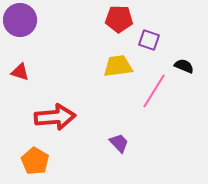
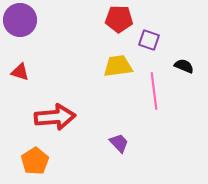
pink line: rotated 39 degrees counterclockwise
orange pentagon: rotated 8 degrees clockwise
